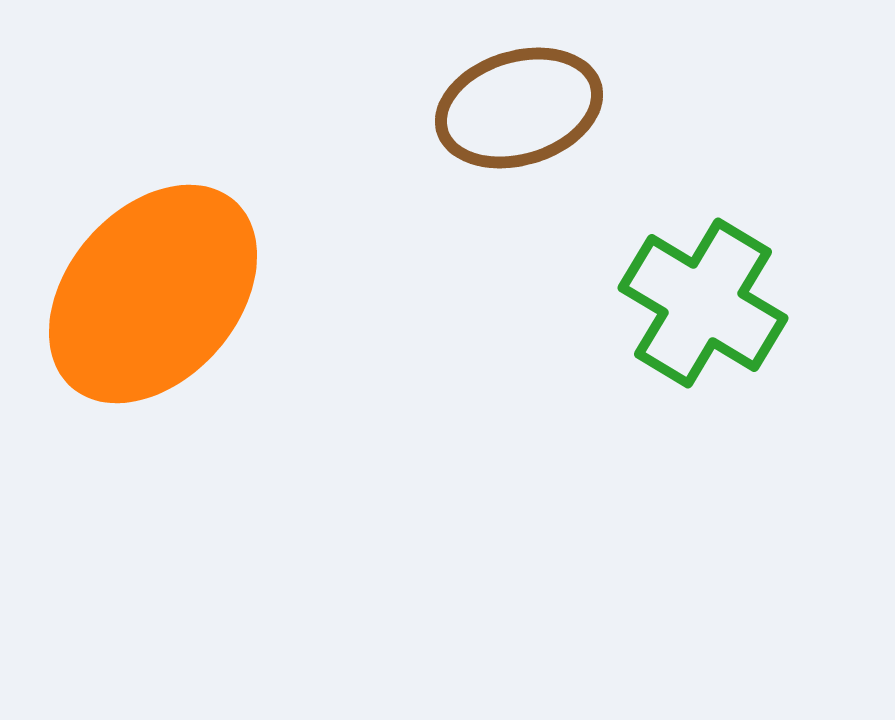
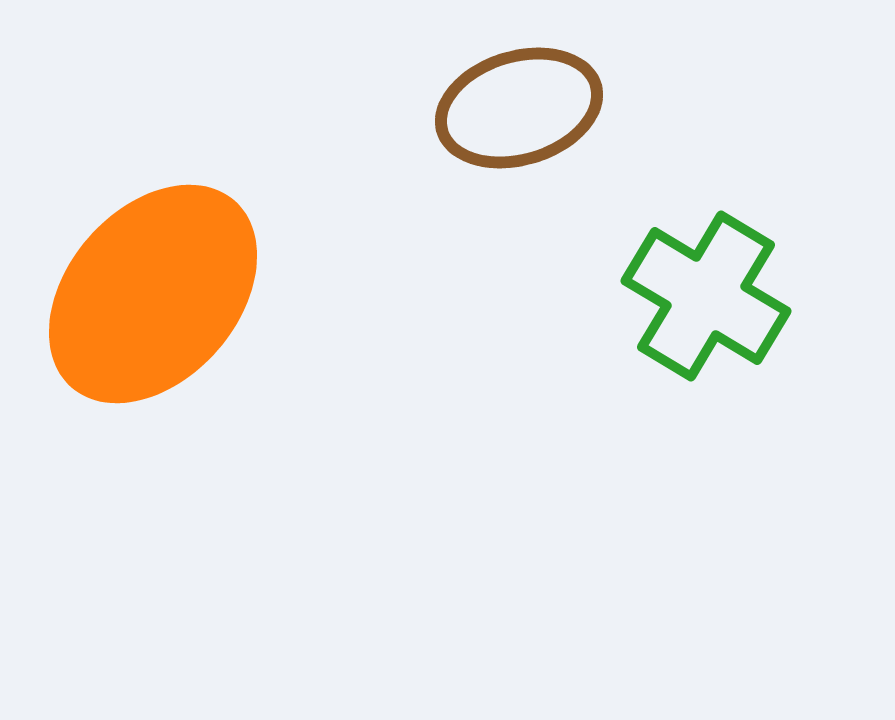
green cross: moved 3 px right, 7 px up
